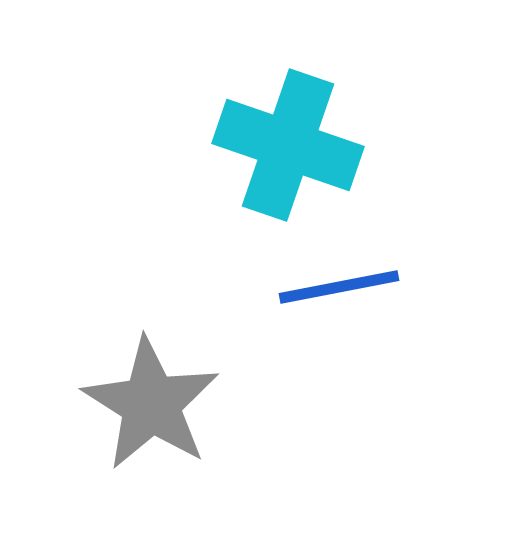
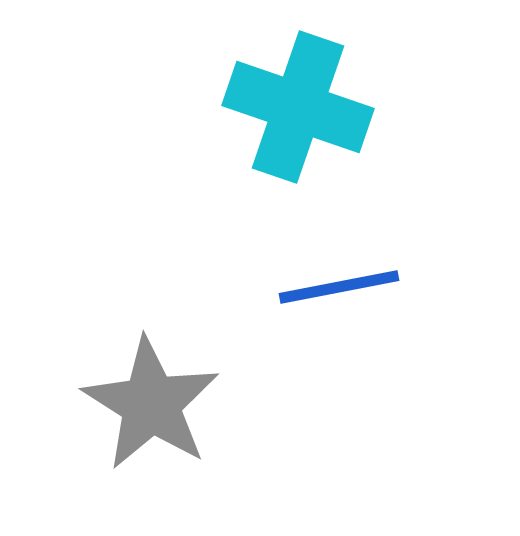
cyan cross: moved 10 px right, 38 px up
